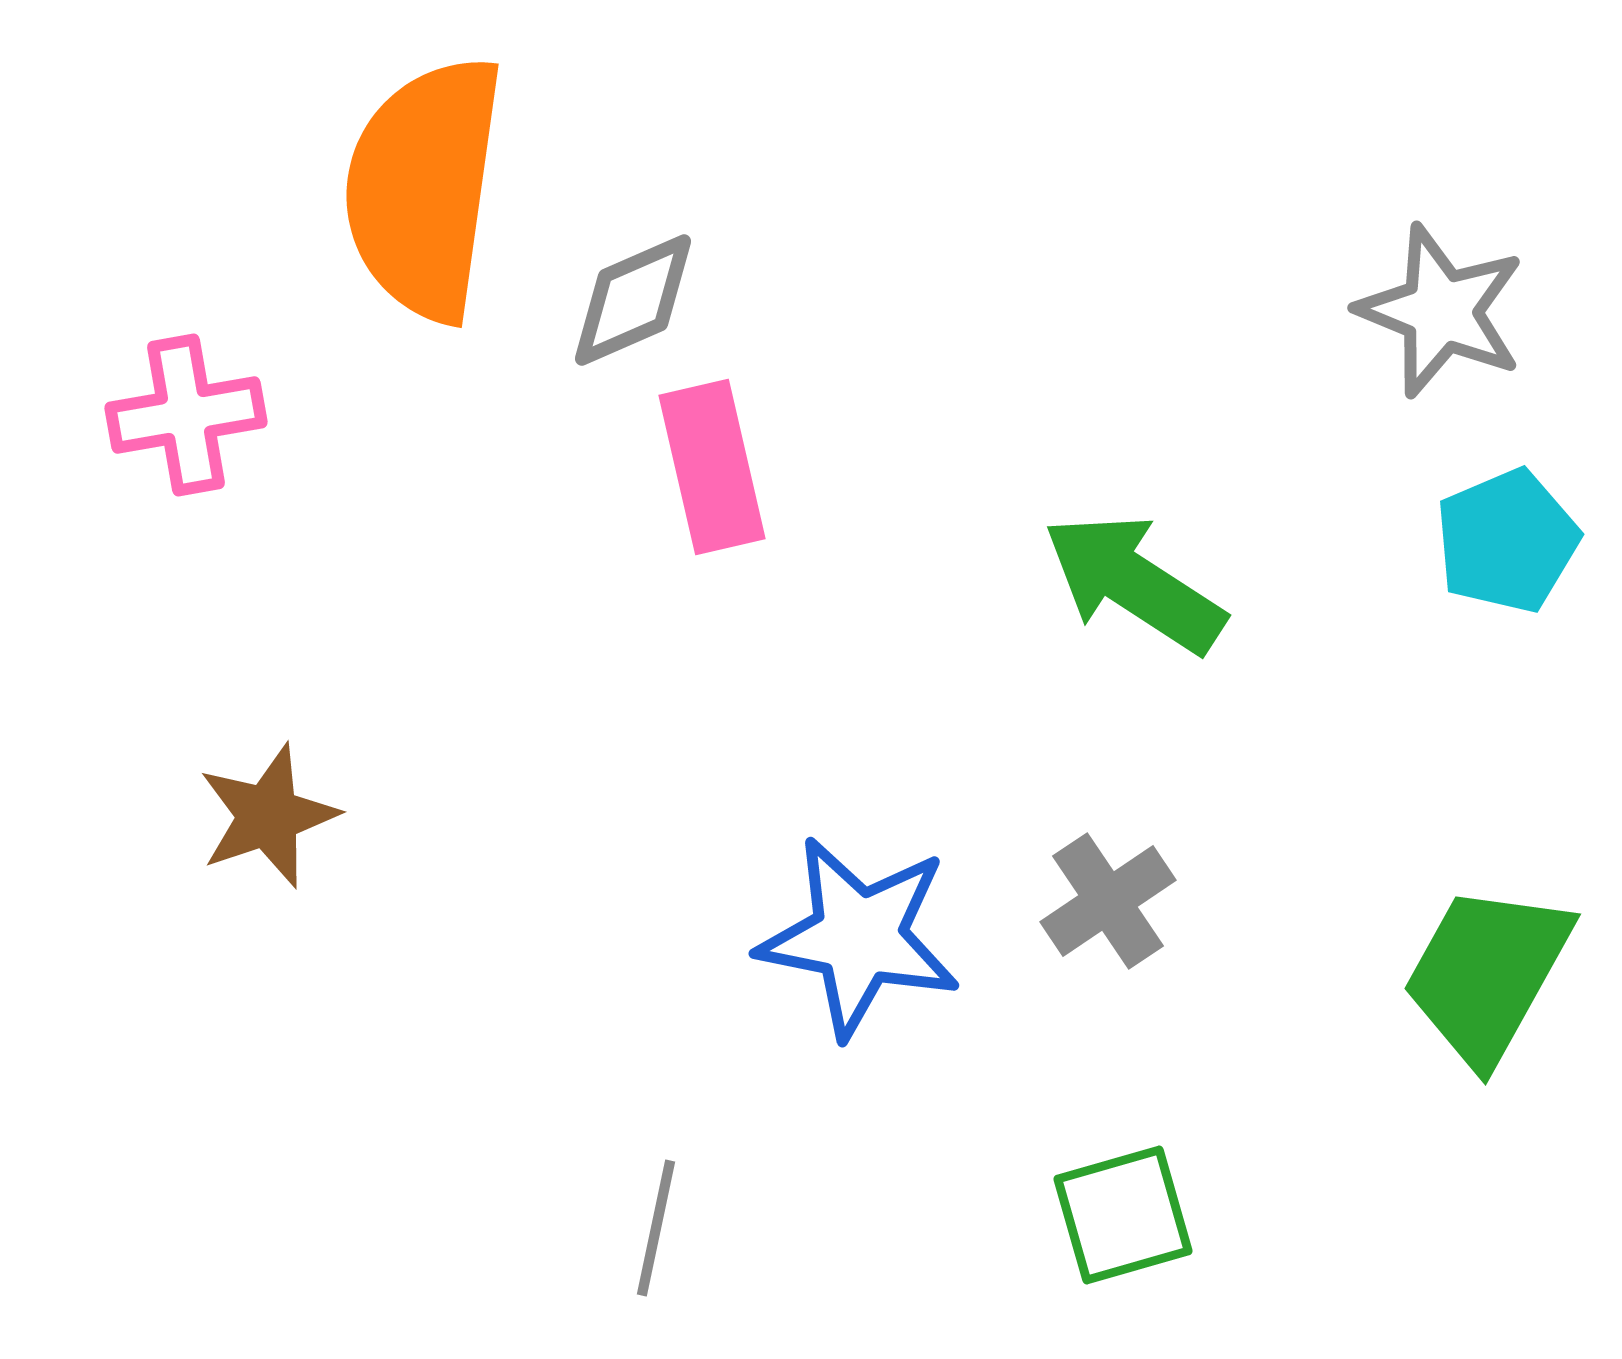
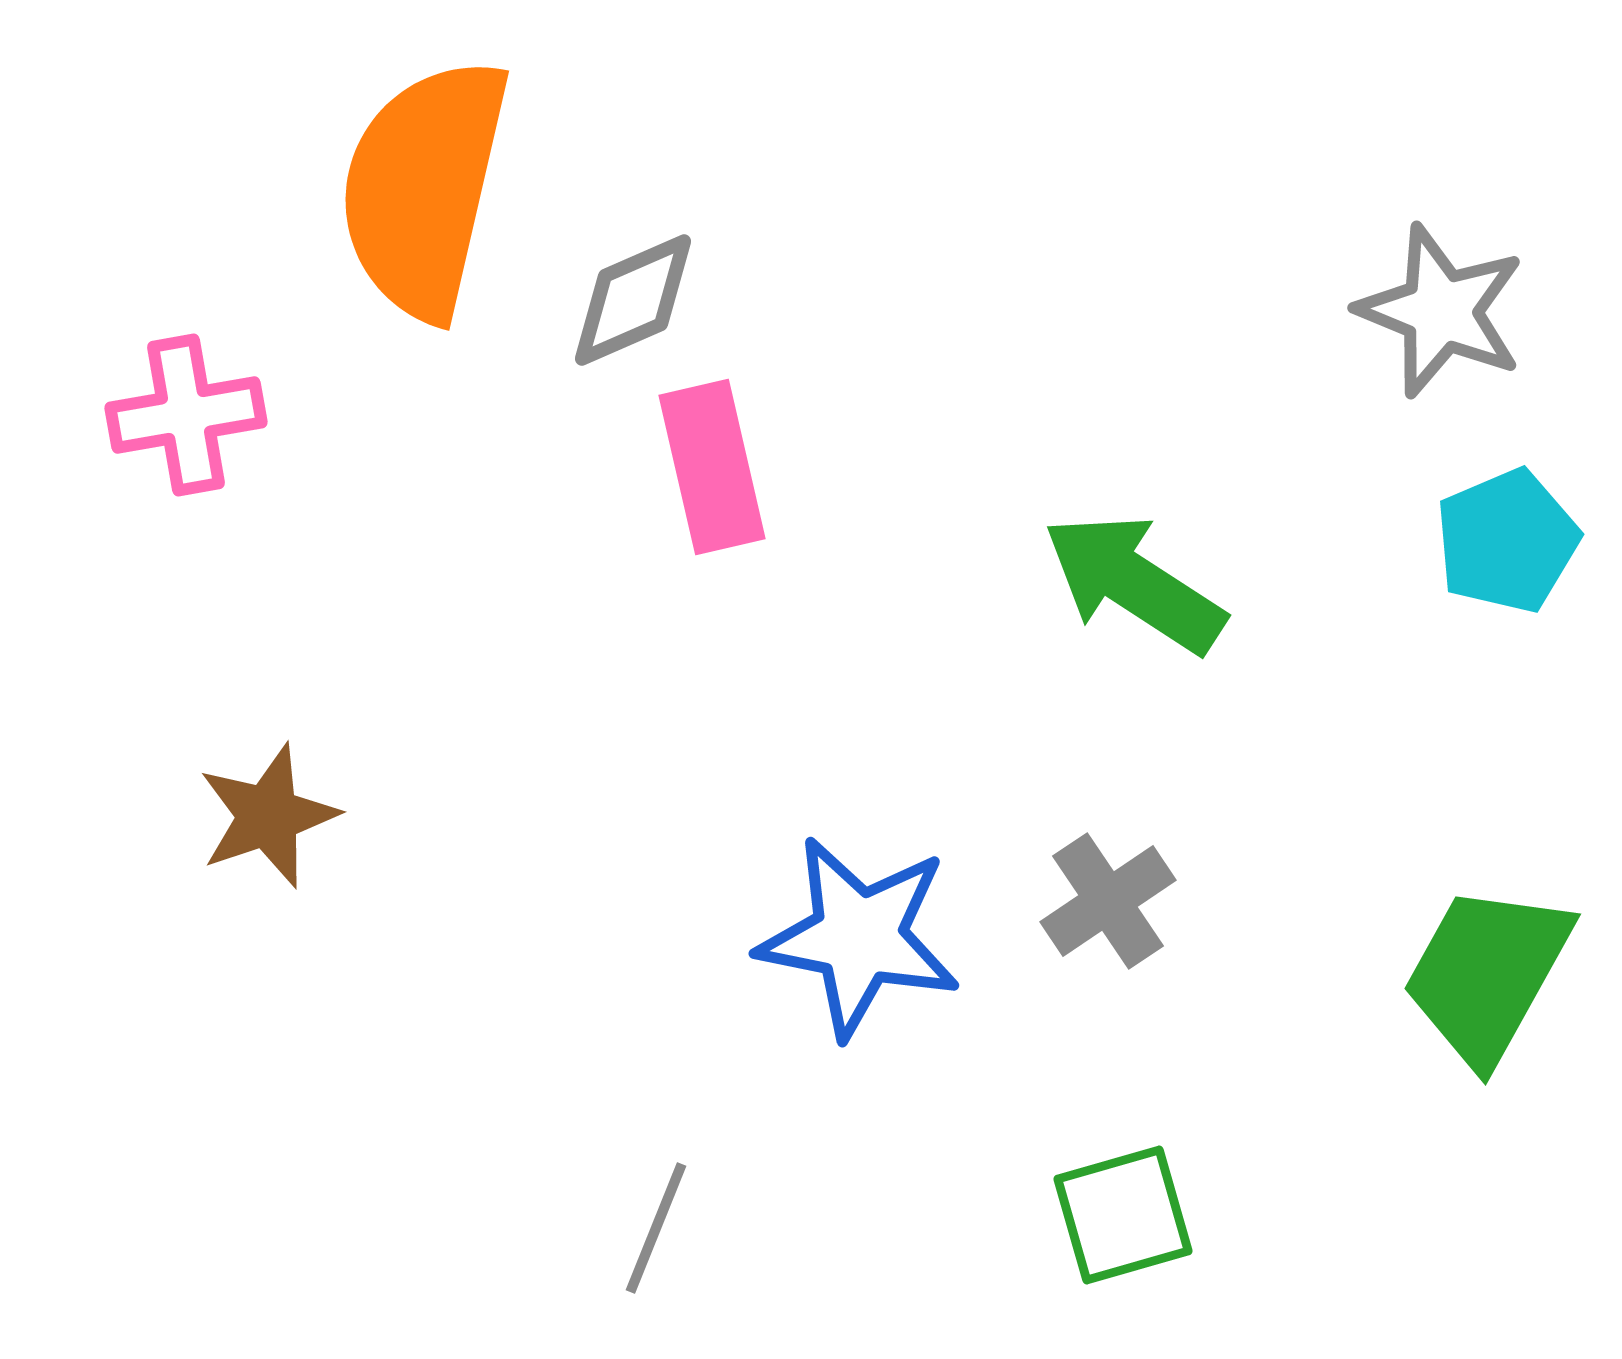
orange semicircle: rotated 5 degrees clockwise
gray line: rotated 10 degrees clockwise
